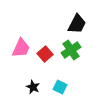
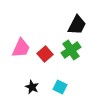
black trapezoid: moved 1 px down
black star: moved 1 px left
